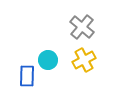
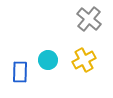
gray cross: moved 7 px right, 8 px up
blue rectangle: moved 7 px left, 4 px up
